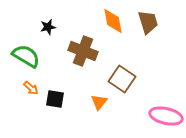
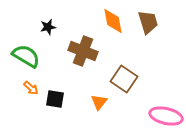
brown square: moved 2 px right
